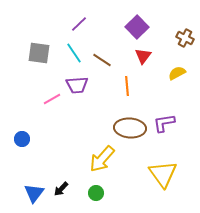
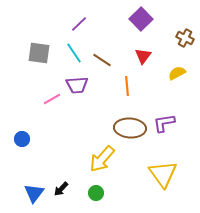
purple square: moved 4 px right, 8 px up
